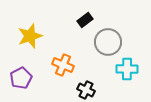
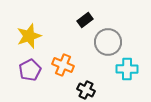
yellow star: moved 1 px left
purple pentagon: moved 9 px right, 8 px up
